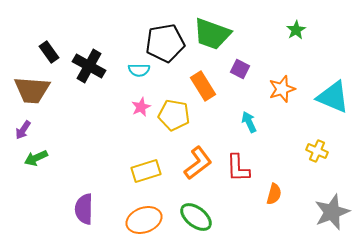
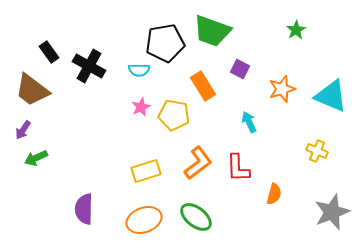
green trapezoid: moved 3 px up
brown trapezoid: rotated 33 degrees clockwise
cyan triangle: moved 2 px left, 1 px up
